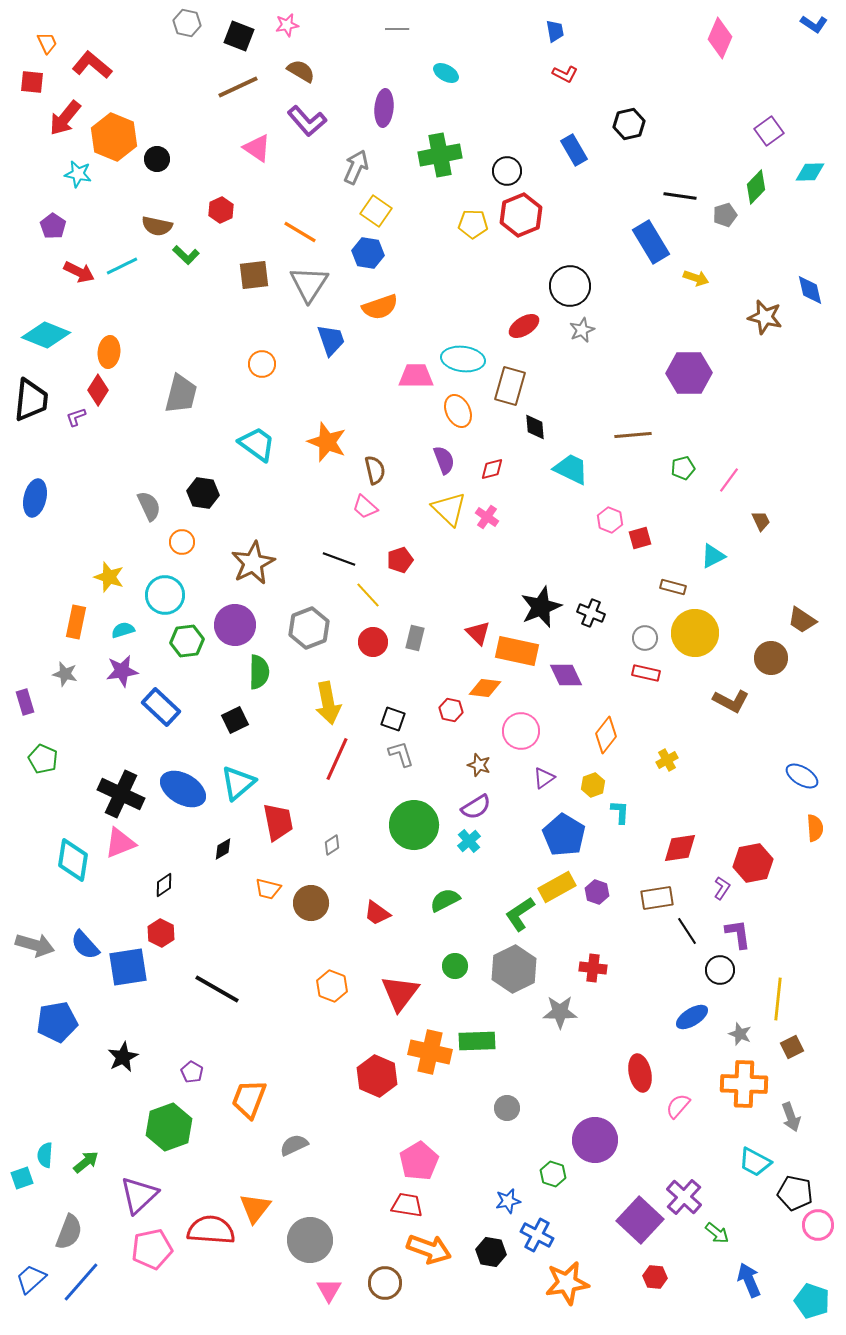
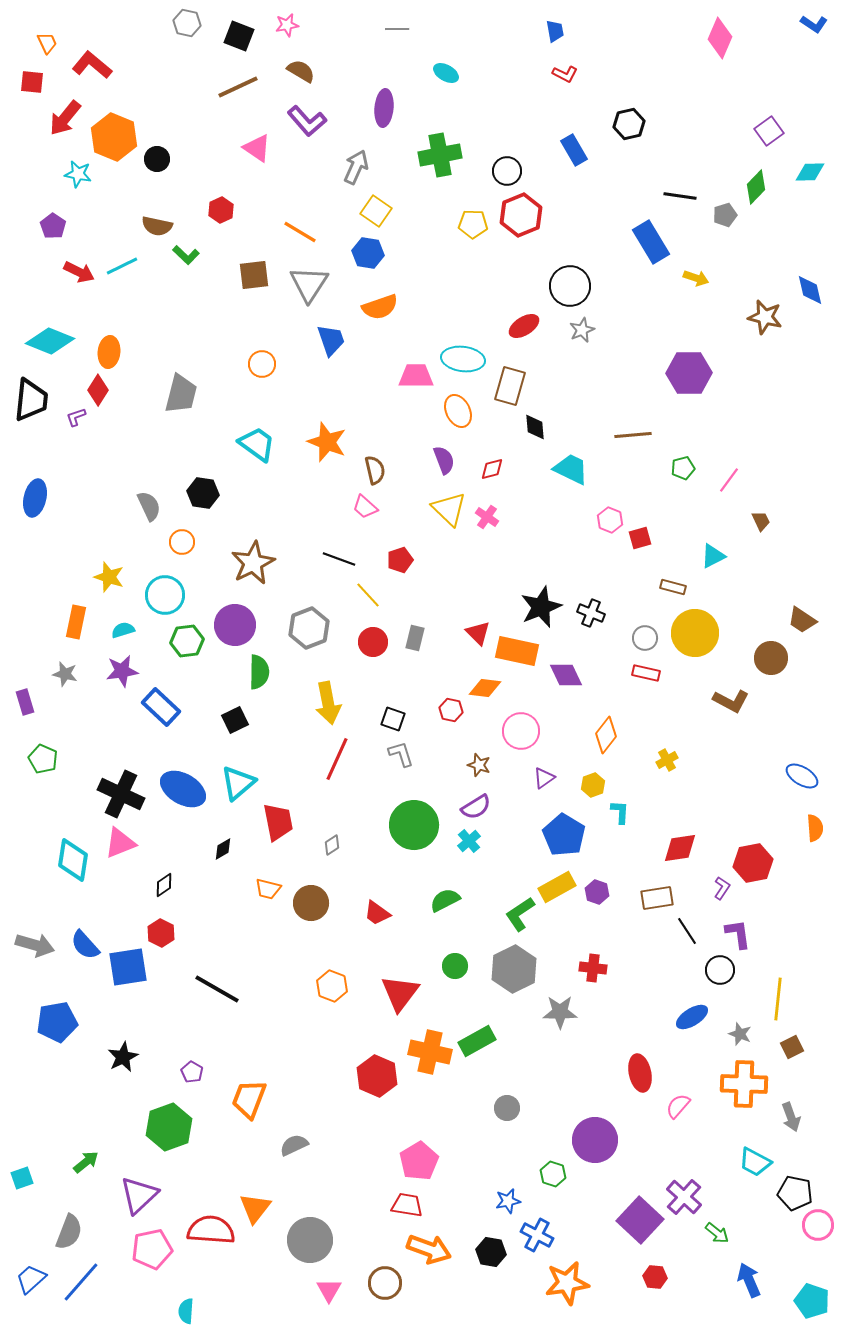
cyan diamond at (46, 335): moved 4 px right, 6 px down
green rectangle at (477, 1041): rotated 27 degrees counterclockwise
cyan semicircle at (45, 1155): moved 141 px right, 156 px down
